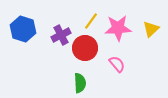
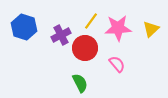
blue hexagon: moved 1 px right, 2 px up
green semicircle: rotated 24 degrees counterclockwise
